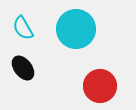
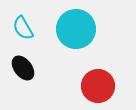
red circle: moved 2 px left
